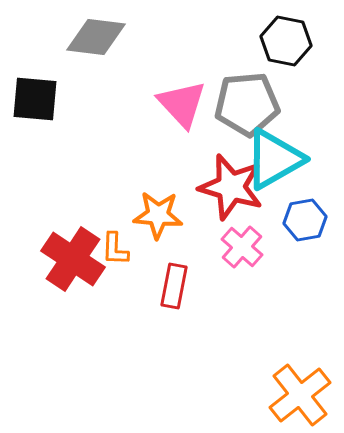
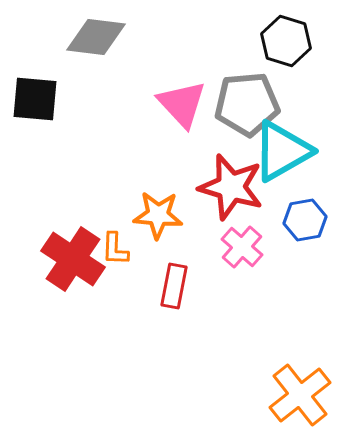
black hexagon: rotated 6 degrees clockwise
cyan triangle: moved 8 px right, 8 px up
